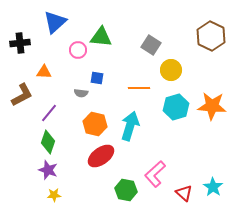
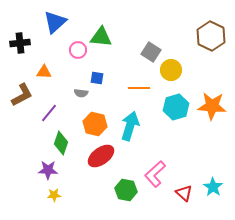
gray square: moved 7 px down
green diamond: moved 13 px right, 1 px down
purple star: rotated 18 degrees counterclockwise
